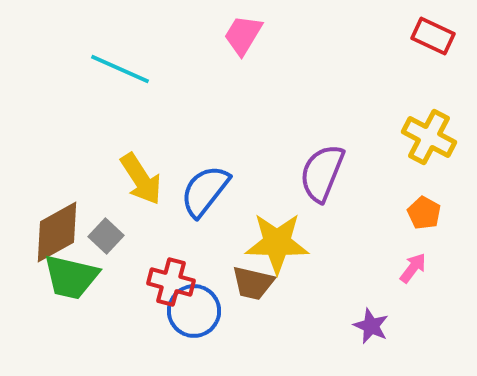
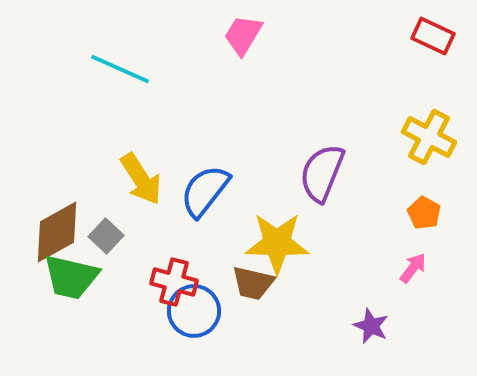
red cross: moved 3 px right
